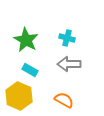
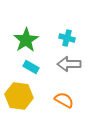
green star: rotated 10 degrees clockwise
cyan rectangle: moved 1 px right, 3 px up
yellow hexagon: rotated 16 degrees counterclockwise
